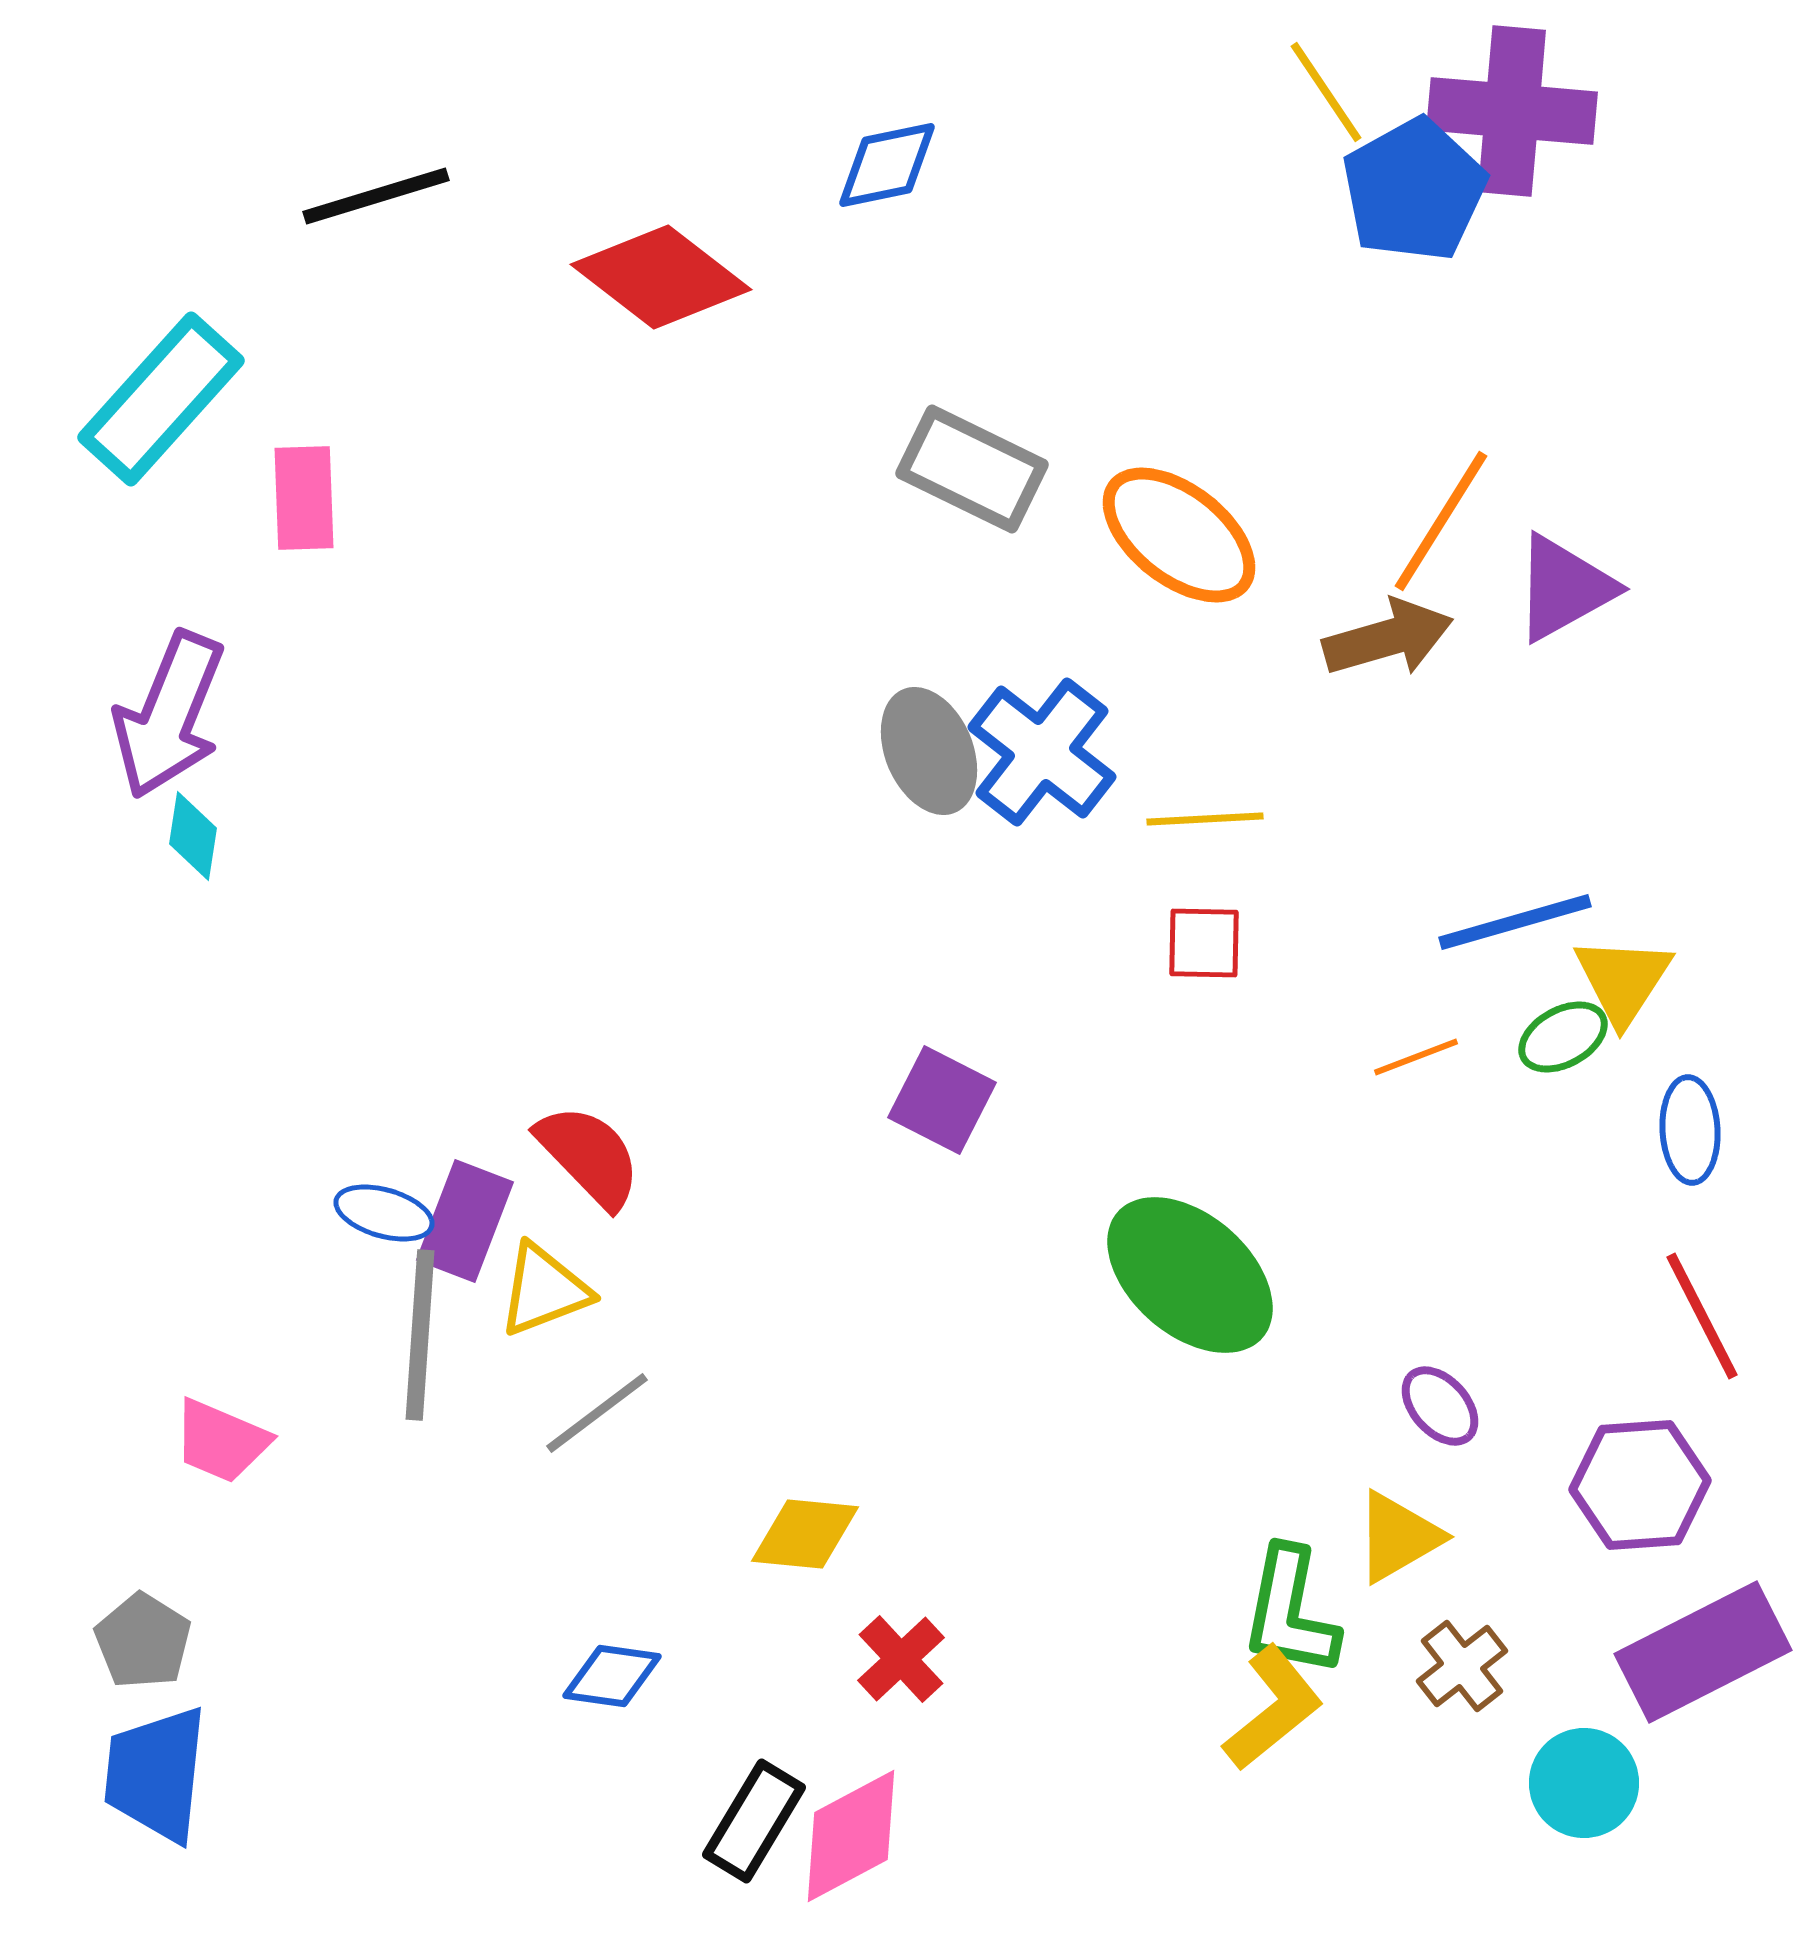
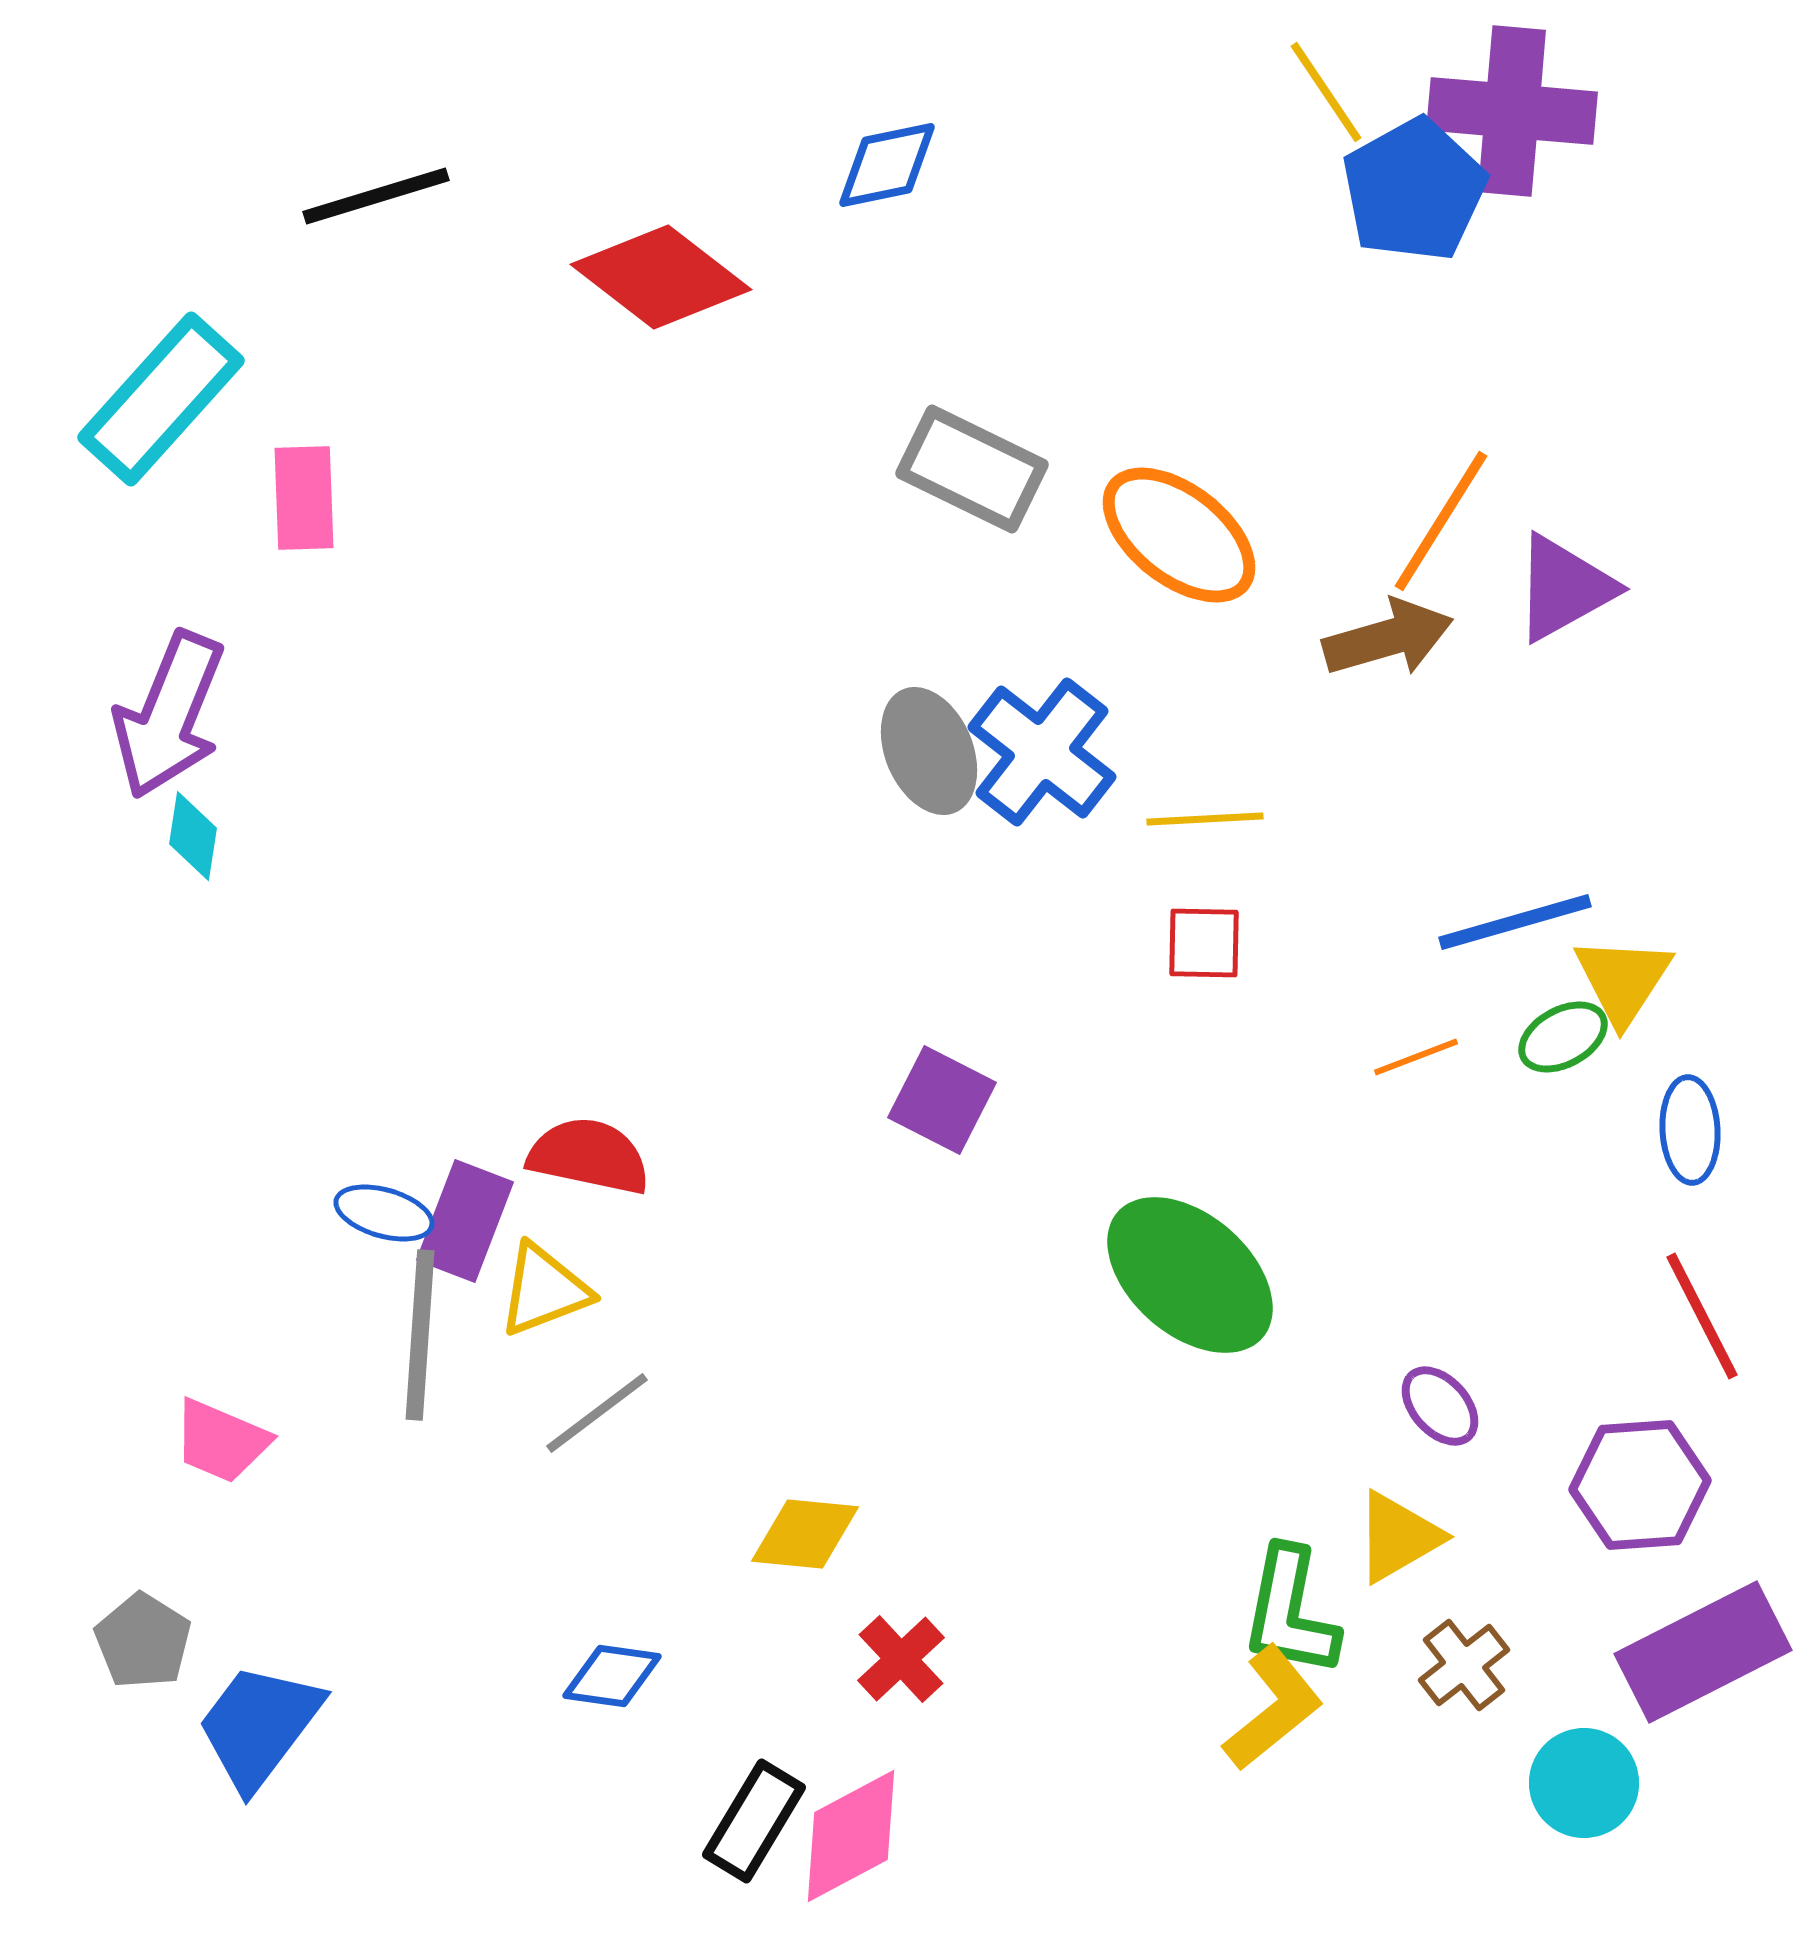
red semicircle at (589, 1156): rotated 34 degrees counterclockwise
brown cross at (1462, 1666): moved 2 px right, 1 px up
blue trapezoid at (156, 1774): moved 103 px right, 48 px up; rotated 31 degrees clockwise
